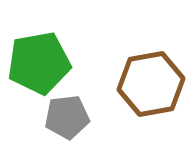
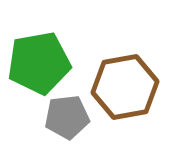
brown hexagon: moved 26 px left, 3 px down
